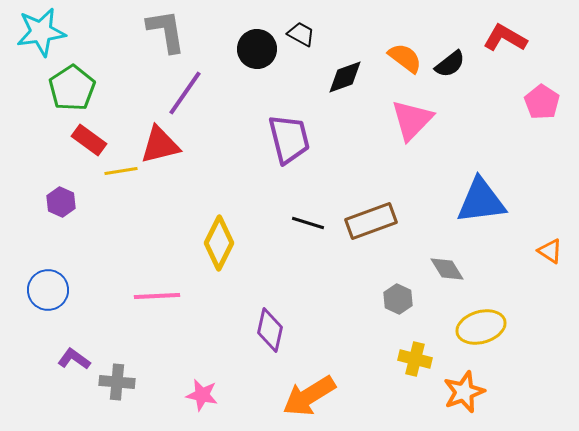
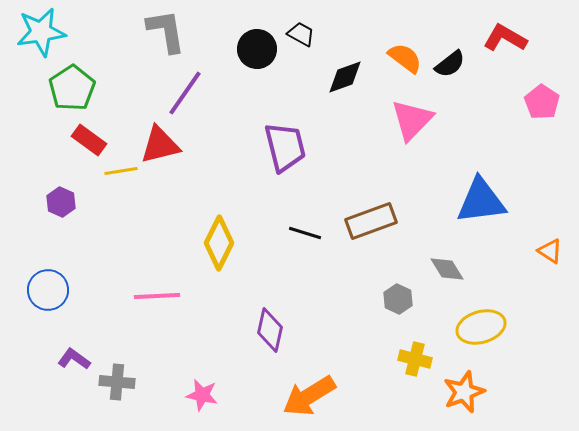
purple trapezoid: moved 4 px left, 8 px down
black line: moved 3 px left, 10 px down
